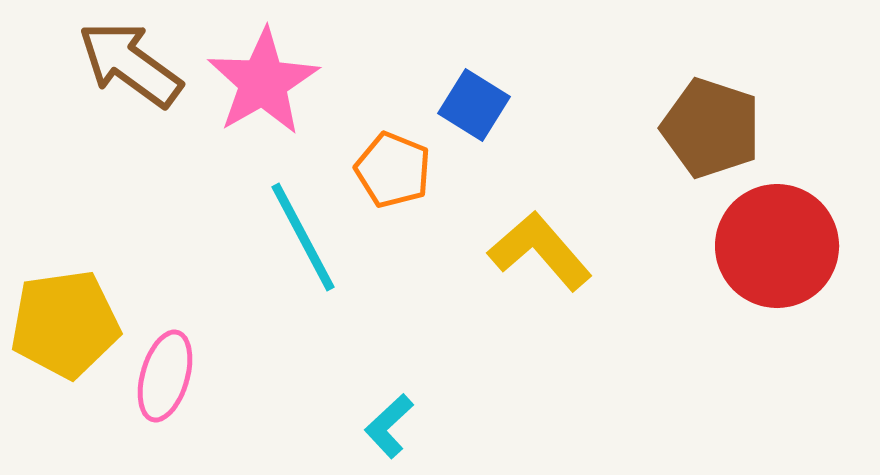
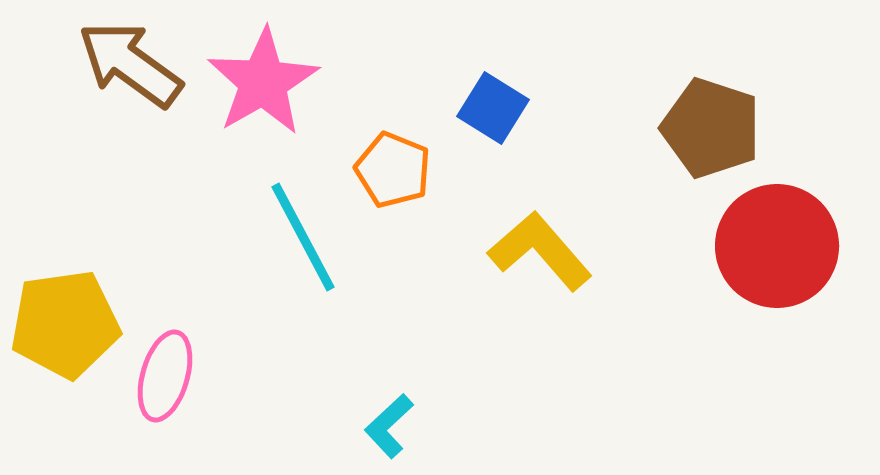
blue square: moved 19 px right, 3 px down
